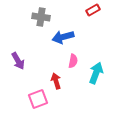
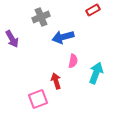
gray cross: rotated 30 degrees counterclockwise
purple arrow: moved 6 px left, 22 px up
